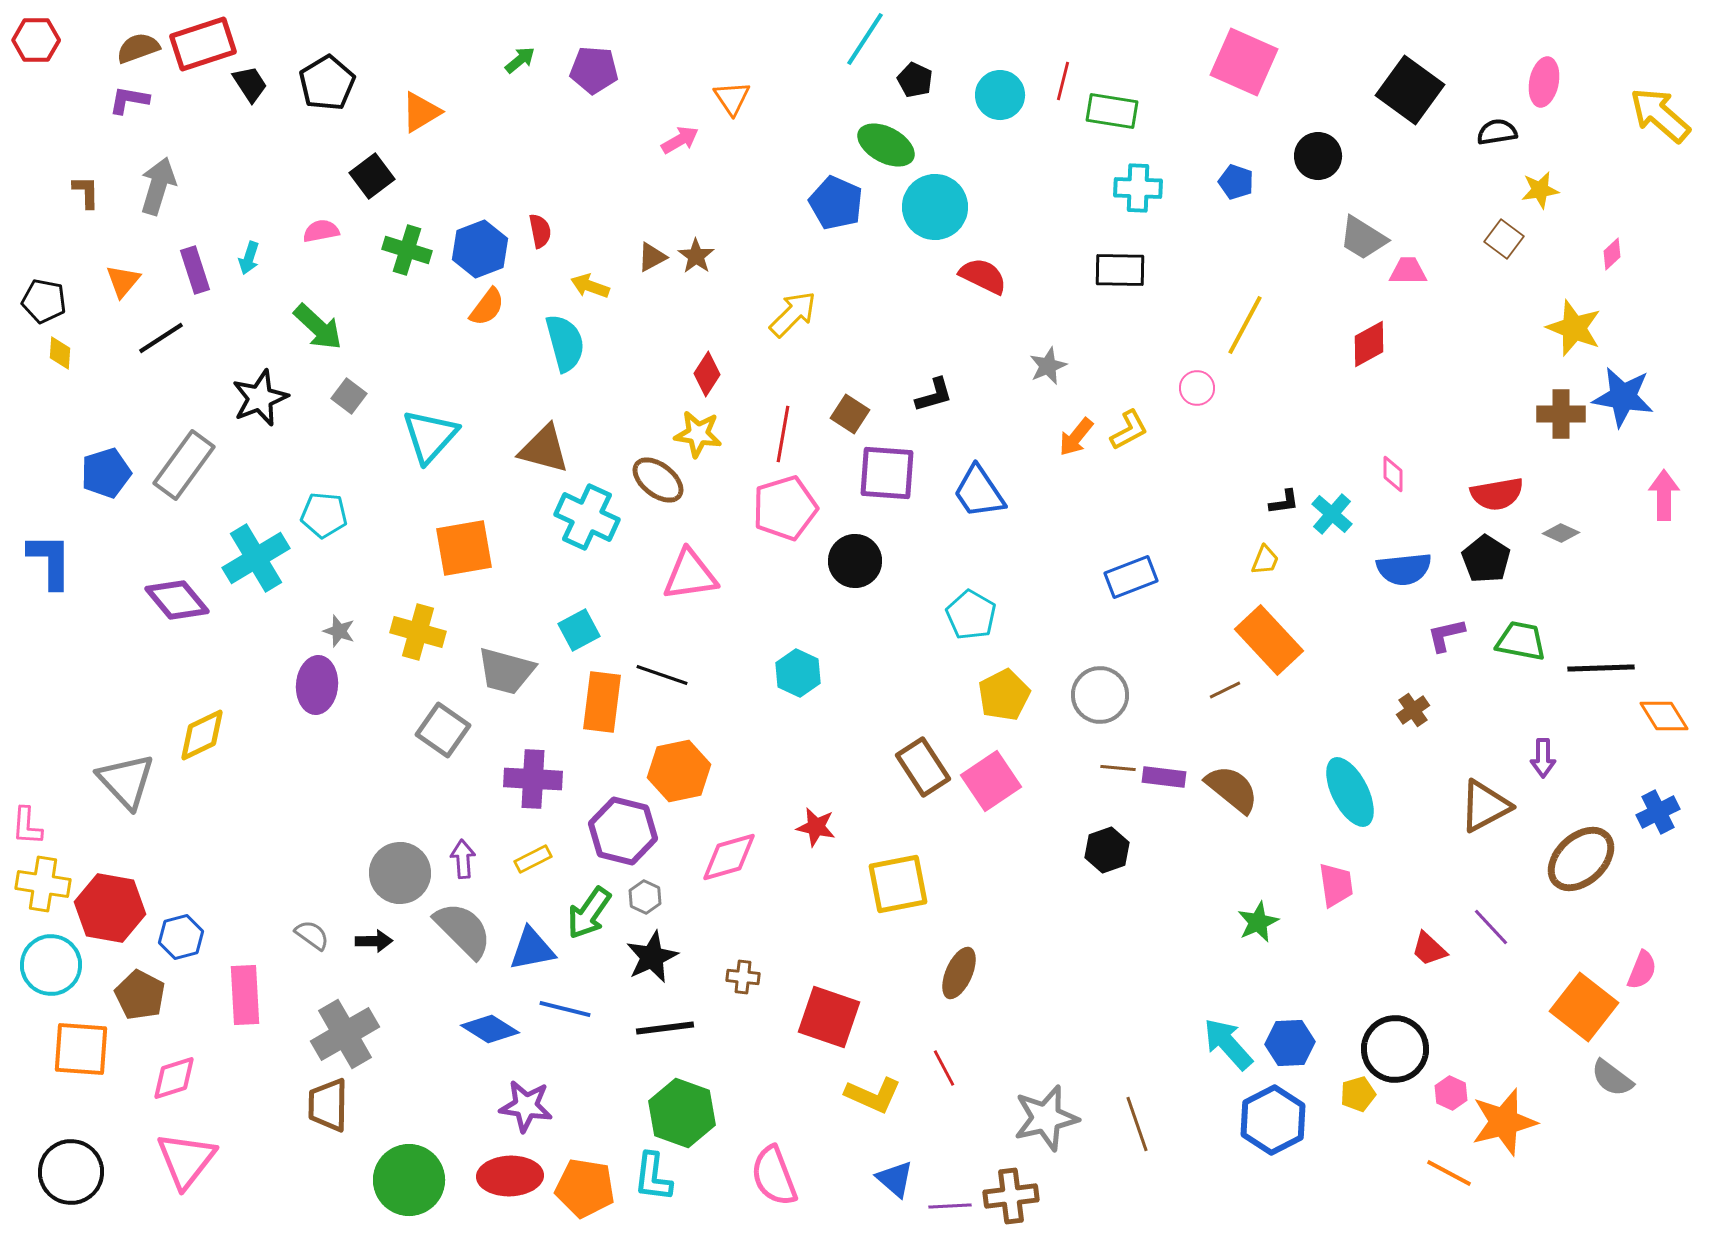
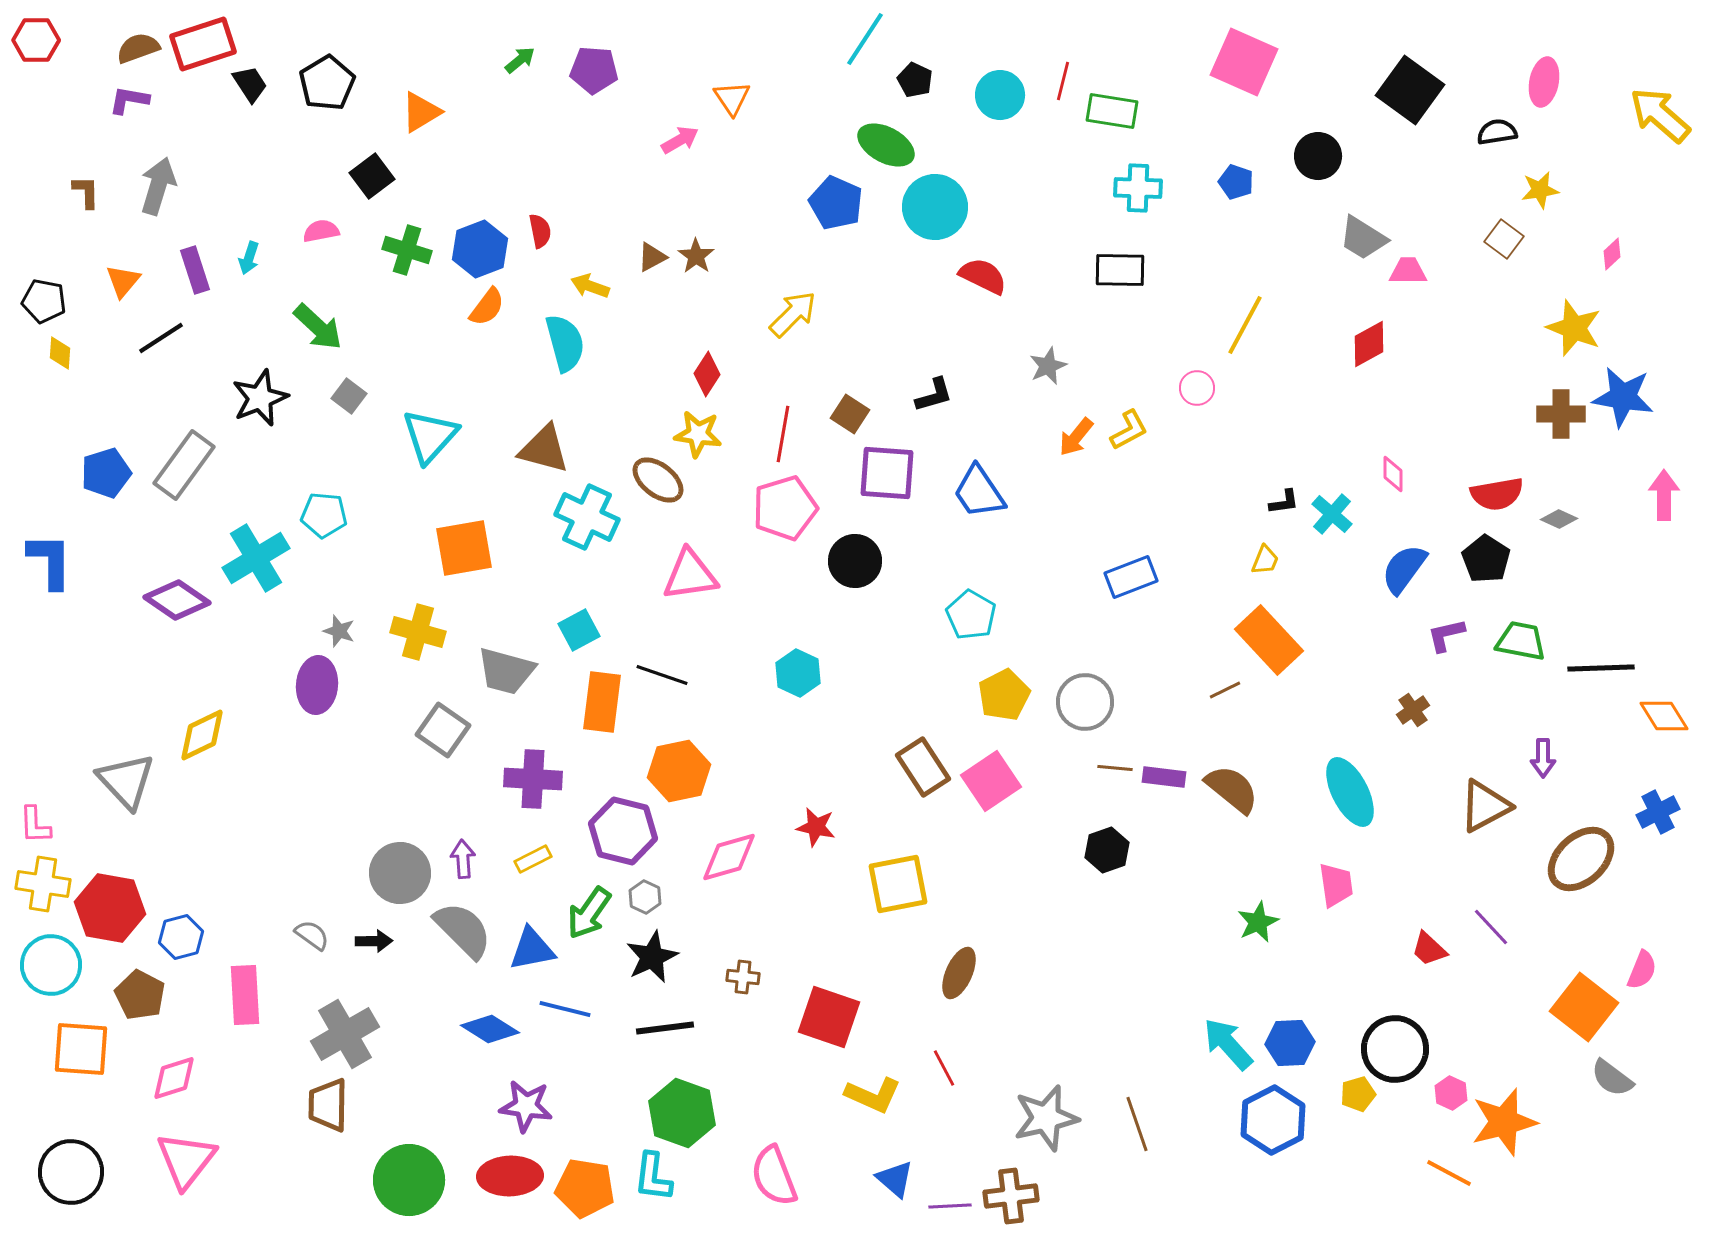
gray diamond at (1561, 533): moved 2 px left, 14 px up
blue semicircle at (1404, 569): rotated 132 degrees clockwise
purple diamond at (177, 600): rotated 16 degrees counterclockwise
gray circle at (1100, 695): moved 15 px left, 7 px down
brown line at (1118, 768): moved 3 px left
pink L-shape at (27, 826): moved 8 px right, 1 px up; rotated 6 degrees counterclockwise
